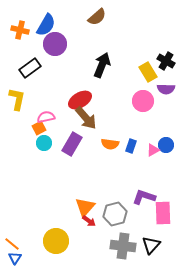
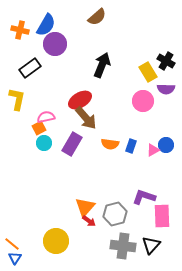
pink rectangle: moved 1 px left, 3 px down
